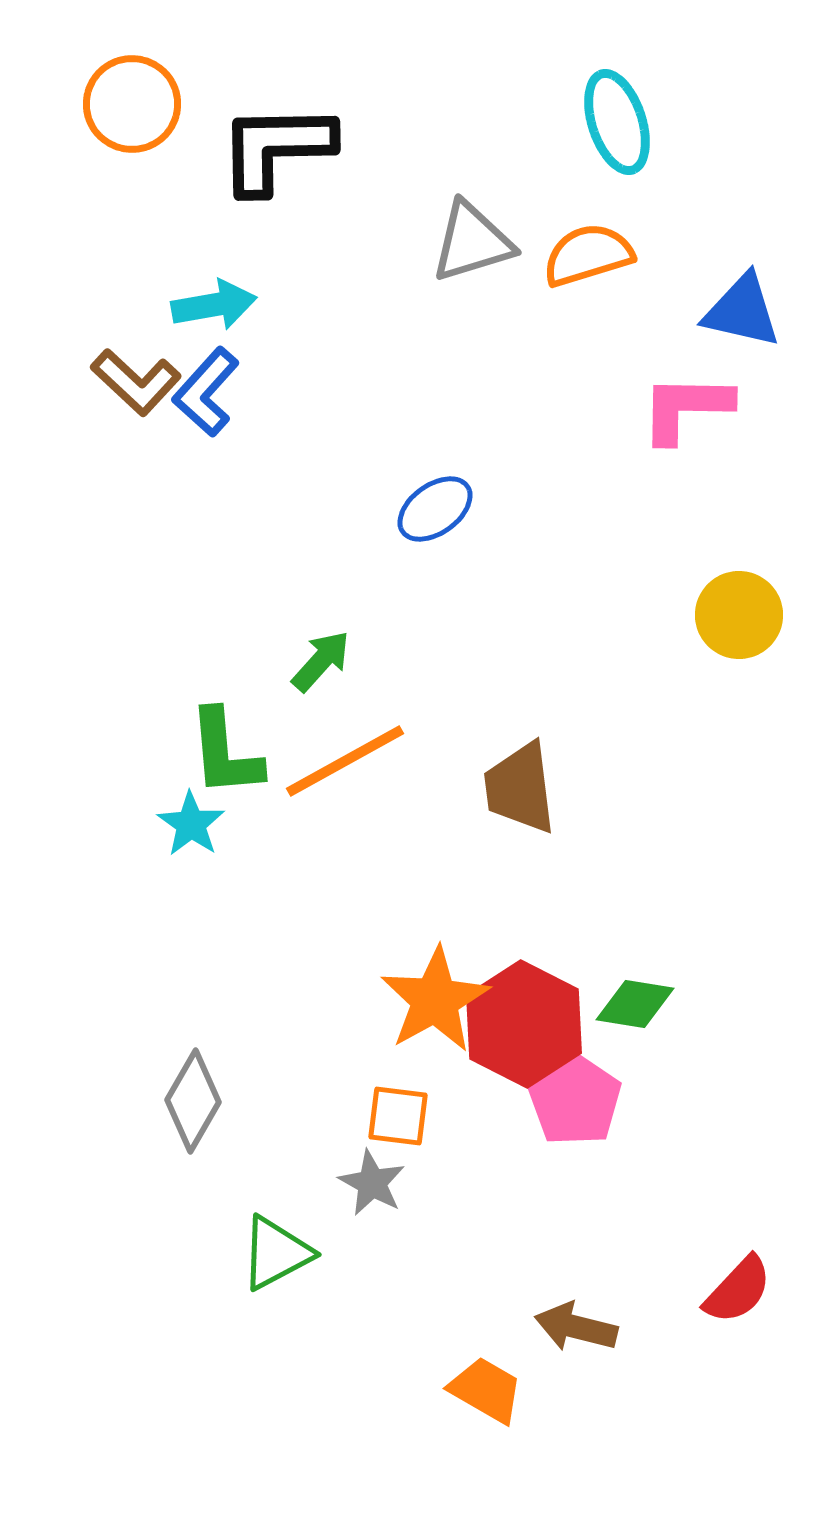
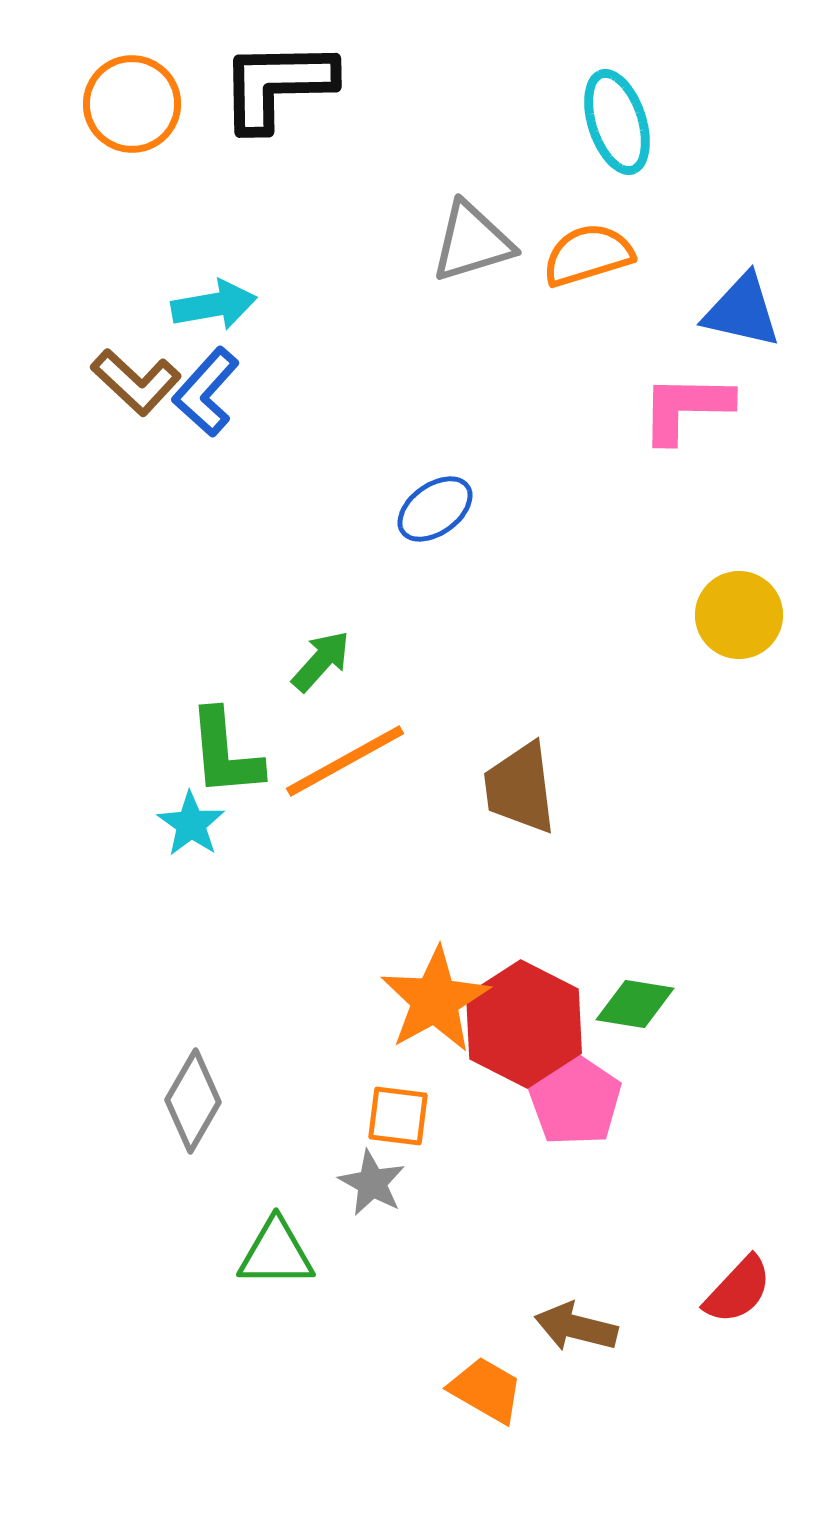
black L-shape: moved 1 px right, 63 px up
green triangle: rotated 28 degrees clockwise
